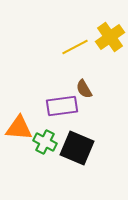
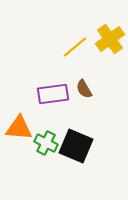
yellow cross: moved 2 px down
yellow line: rotated 12 degrees counterclockwise
purple rectangle: moved 9 px left, 12 px up
green cross: moved 1 px right, 1 px down
black square: moved 1 px left, 2 px up
